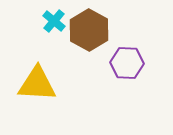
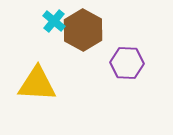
brown hexagon: moved 6 px left
